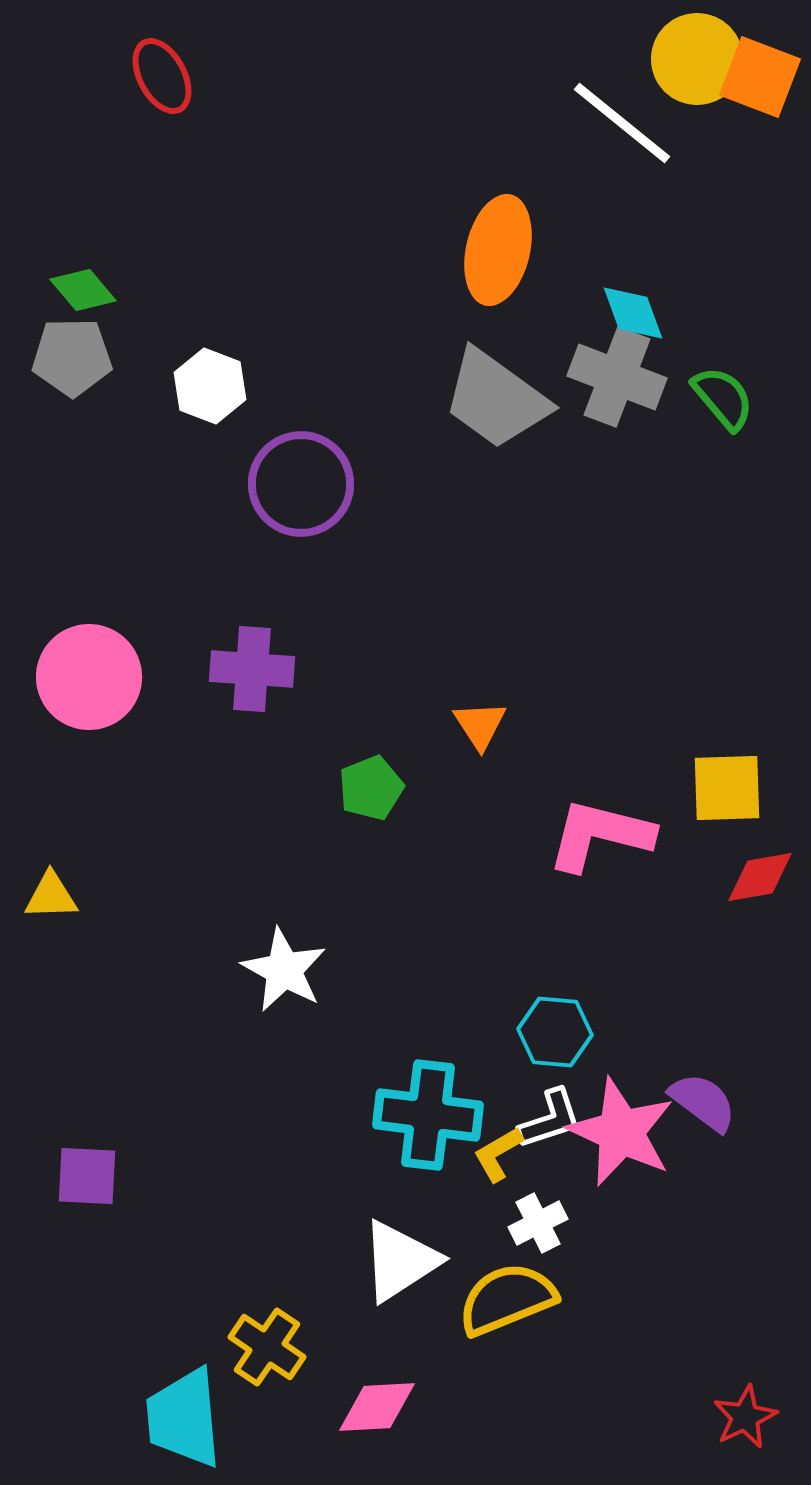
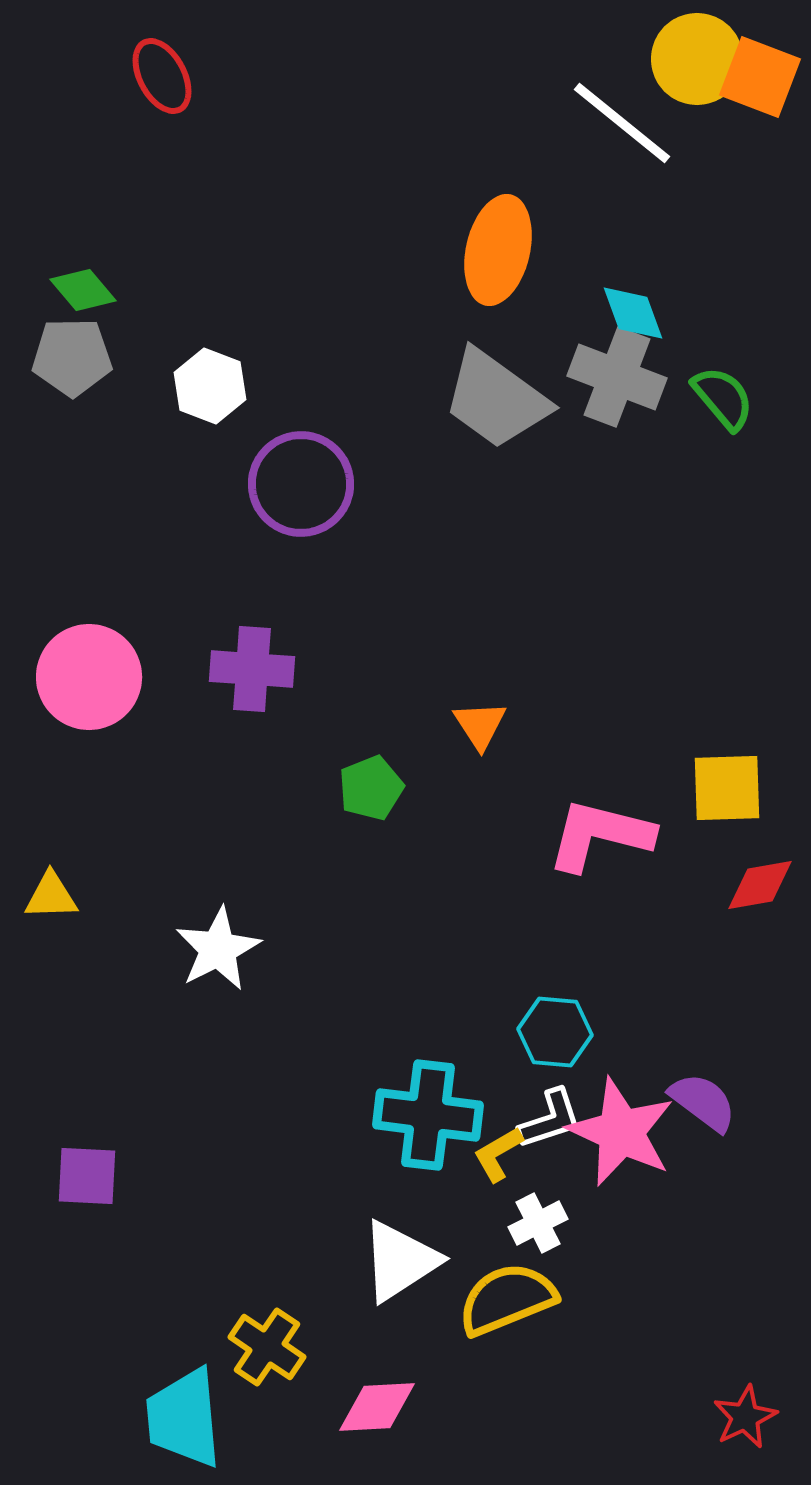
red diamond: moved 8 px down
white star: moved 66 px left, 21 px up; rotated 16 degrees clockwise
